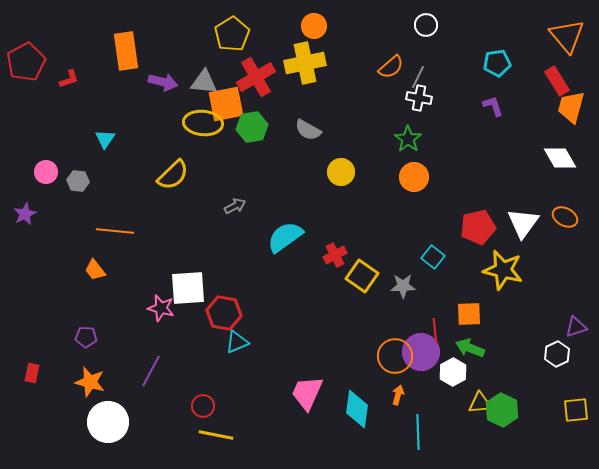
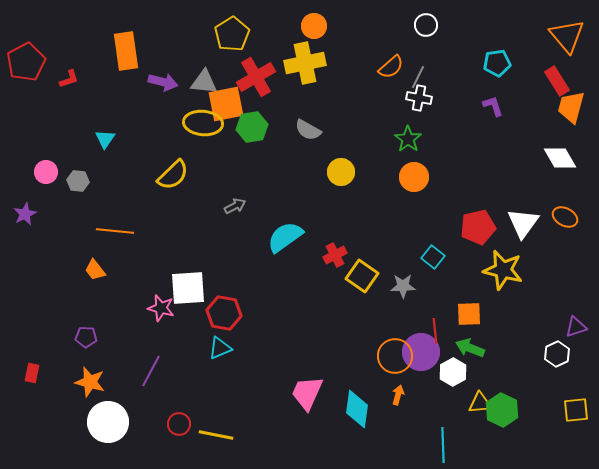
cyan triangle at (237, 342): moved 17 px left, 6 px down
red circle at (203, 406): moved 24 px left, 18 px down
cyan line at (418, 432): moved 25 px right, 13 px down
